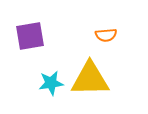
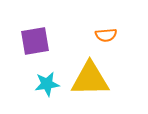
purple square: moved 5 px right, 5 px down
cyan star: moved 4 px left, 1 px down
